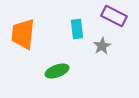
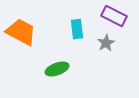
orange trapezoid: moved 2 px left, 2 px up; rotated 112 degrees clockwise
gray star: moved 4 px right, 3 px up
green ellipse: moved 2 px up
